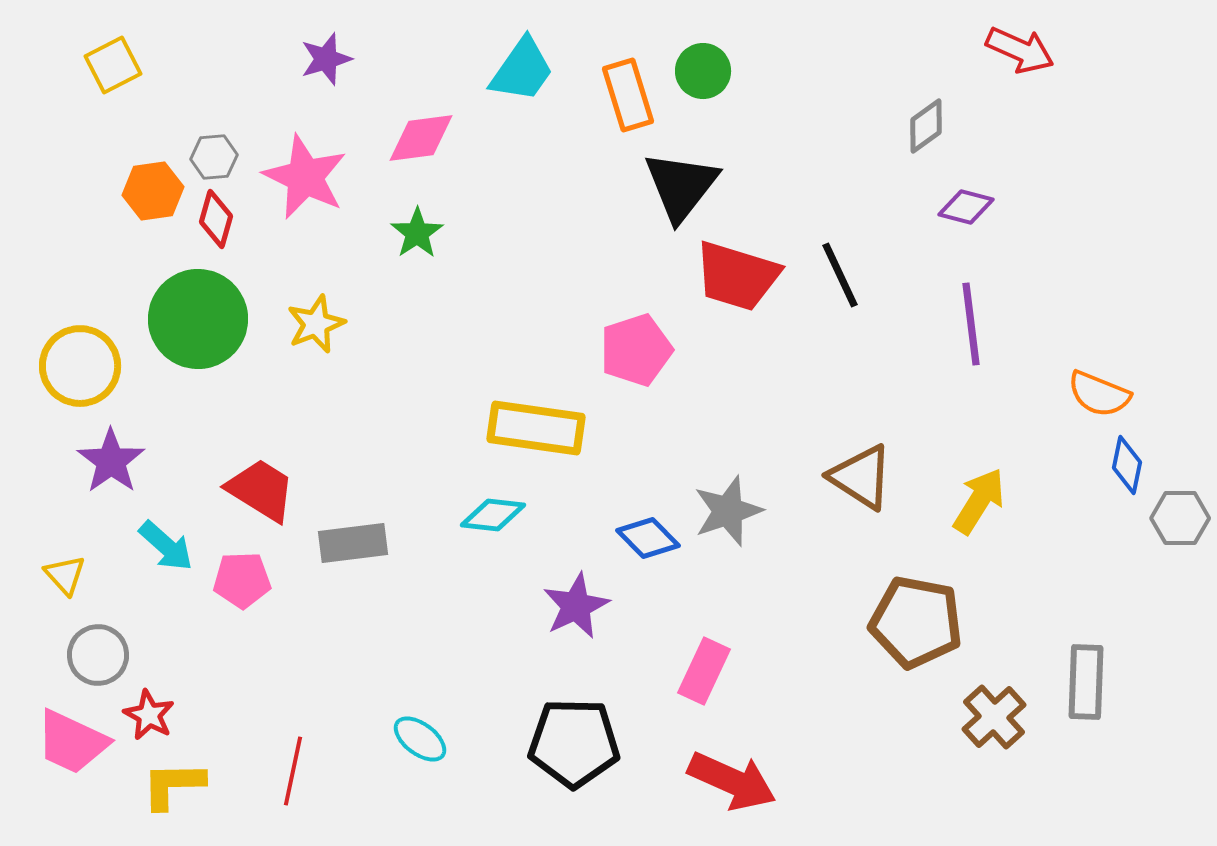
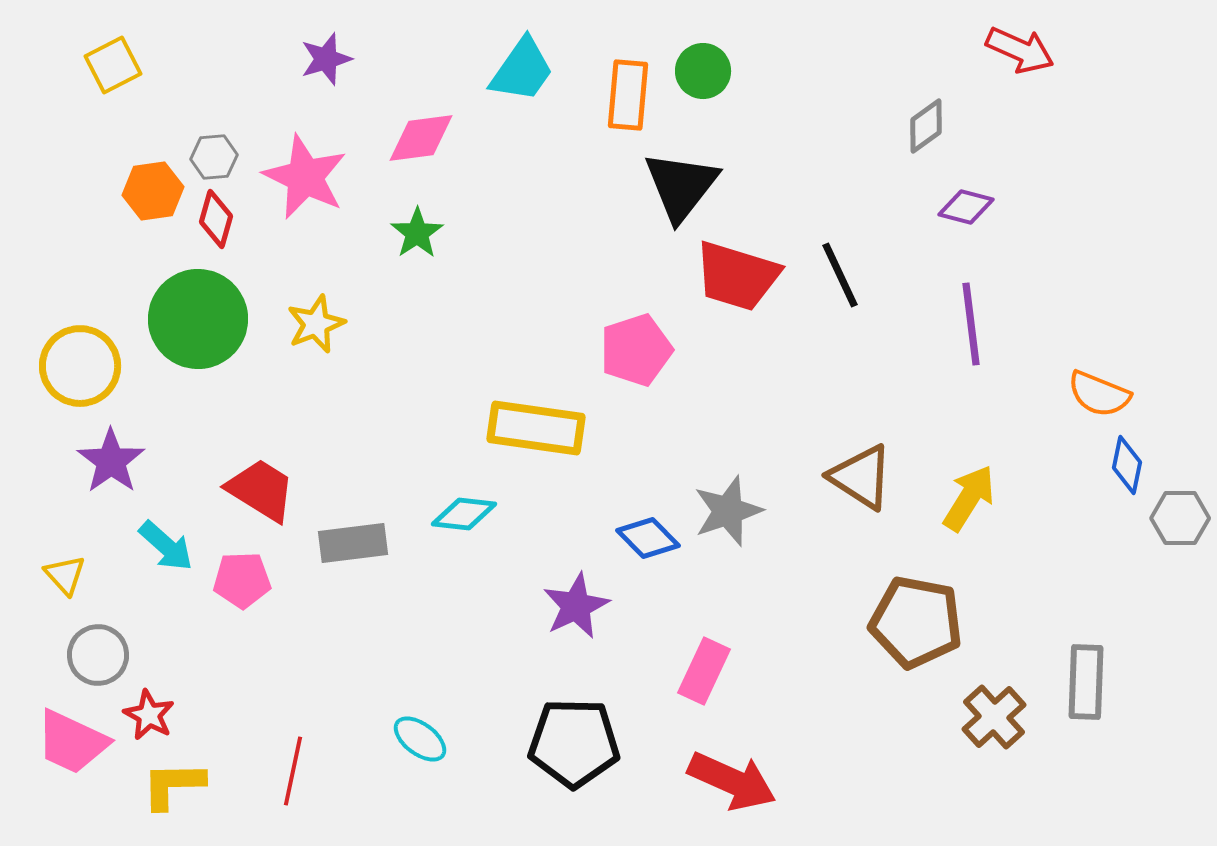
orange rectangle at (628, 95): rotated 22 degrees clockwise
yellow arrow at (979, 501): moved 10 px left, 3 px up
cyan diamond at (493, 515): moved 29 px left, 1 px up
